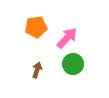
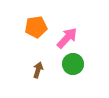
brown arrow: moved 1 px right
